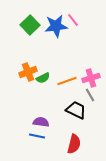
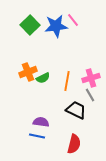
orange line: rotated 60 degrees counterclockwise
